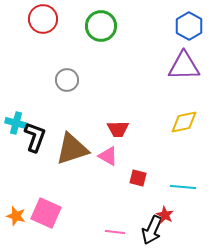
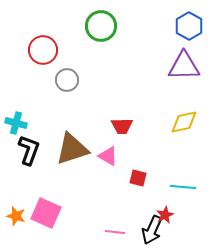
red circle: moved 31 px down
red trapezoid: moved 4 px right, 3 px up
black L-shape: moved 6 px left, 13 px down
red star: rotated 18 degrees clockwise
